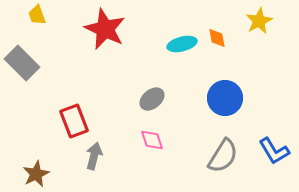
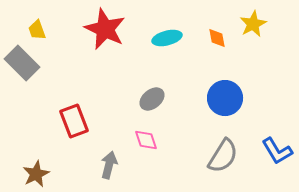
yellow trapezoid: moved 15 px down
yellow star: moved 6 px left, 3 px down
cyan ellipse: moved 15 px left, 6 px up
pink diamond: moved 6 px left
blue L-shape: moved 3 px right
gray arrow: moved 15 px right, 9 px down
